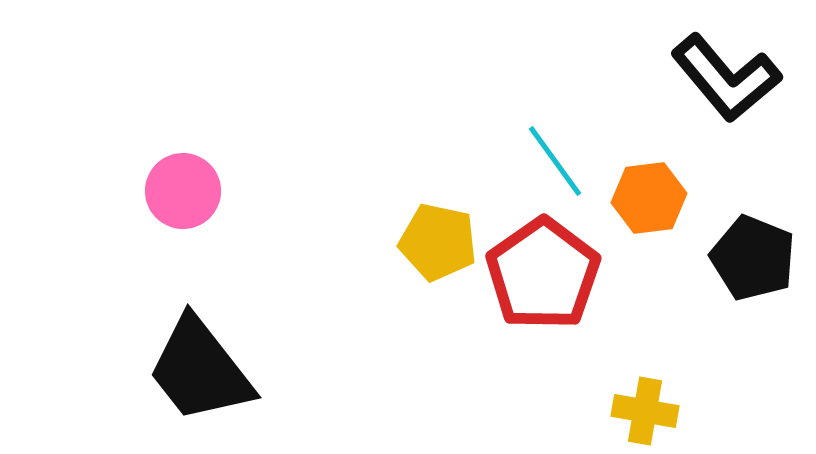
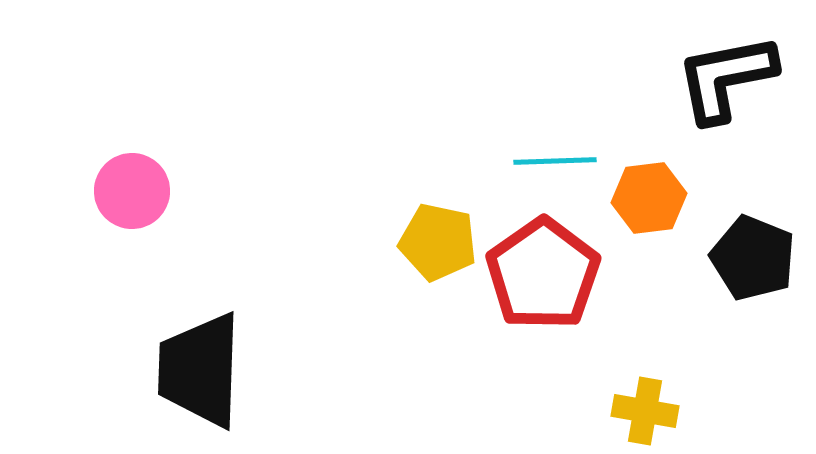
black L-shape: rotated 119 degrees clockwise
cyan line: rotated 56 degrees counterclockwise
pink circle: moved 51 px left
black trapezoid: rotated 40 degrees clockwise
